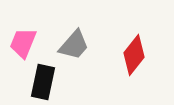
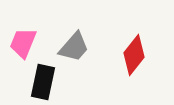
gray trapezoid: moved 2 px down
